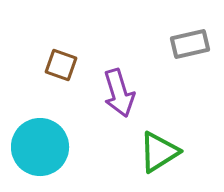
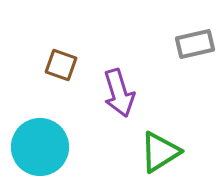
gray rectangle: moved 5 px right
green triangle: moved 1 px right
